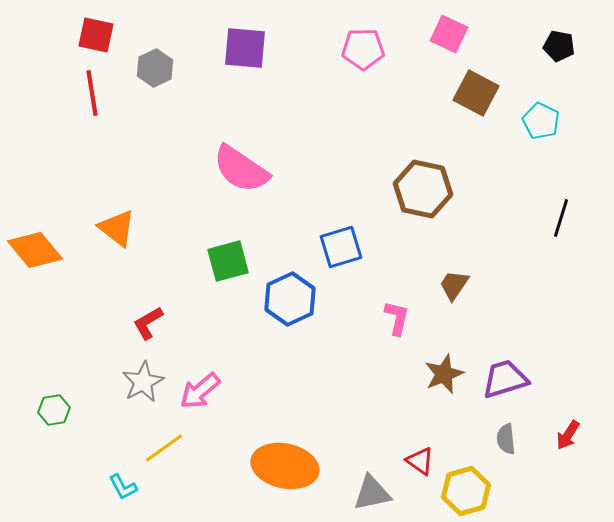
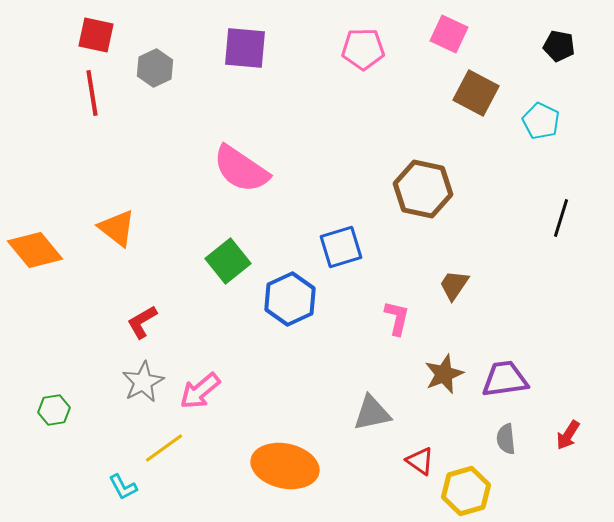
green square: rotated 24 degrees counterclockwise
red L-shape: moved 6 px left, 1 px up
purple trapezoid: rotated 9 degrees clockwise
gray triangle: moved 80 px up
